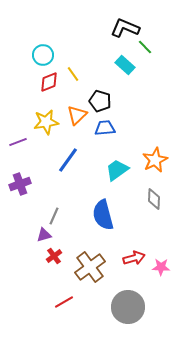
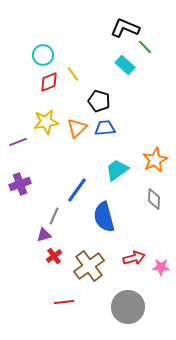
black pentagon: moved 1 px left
orange triangle: moved 13 px down
blue line: moved 9 px right, 30 px down
blue semicircle: moved 1 px right, 2 px down
brown cross: moved 1 px left, 1 px up
red line: rotated 24 degrees clockwise
